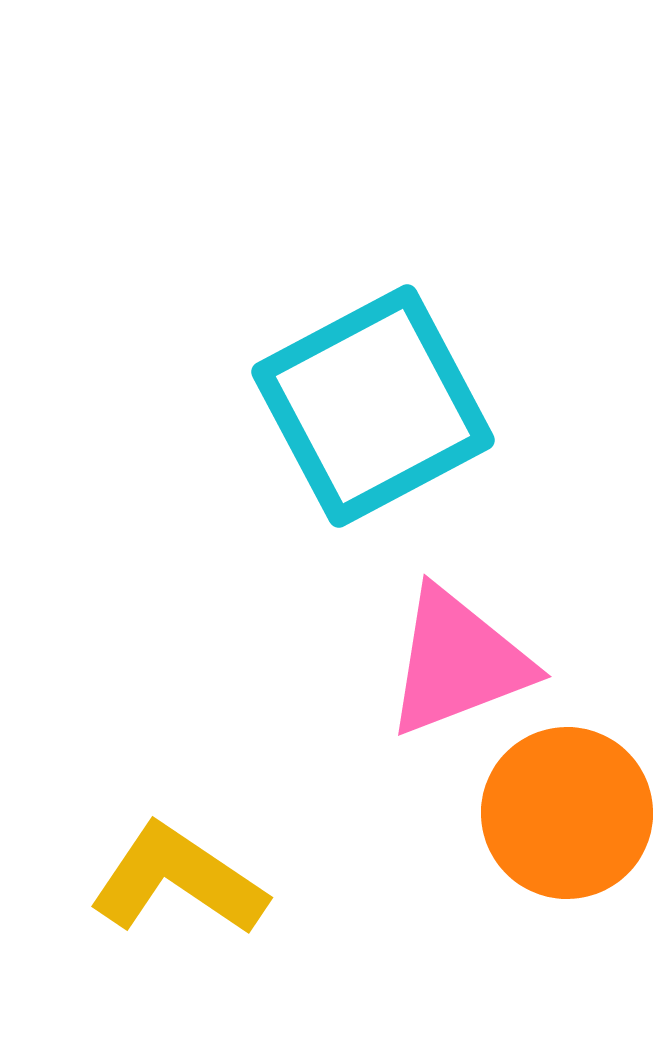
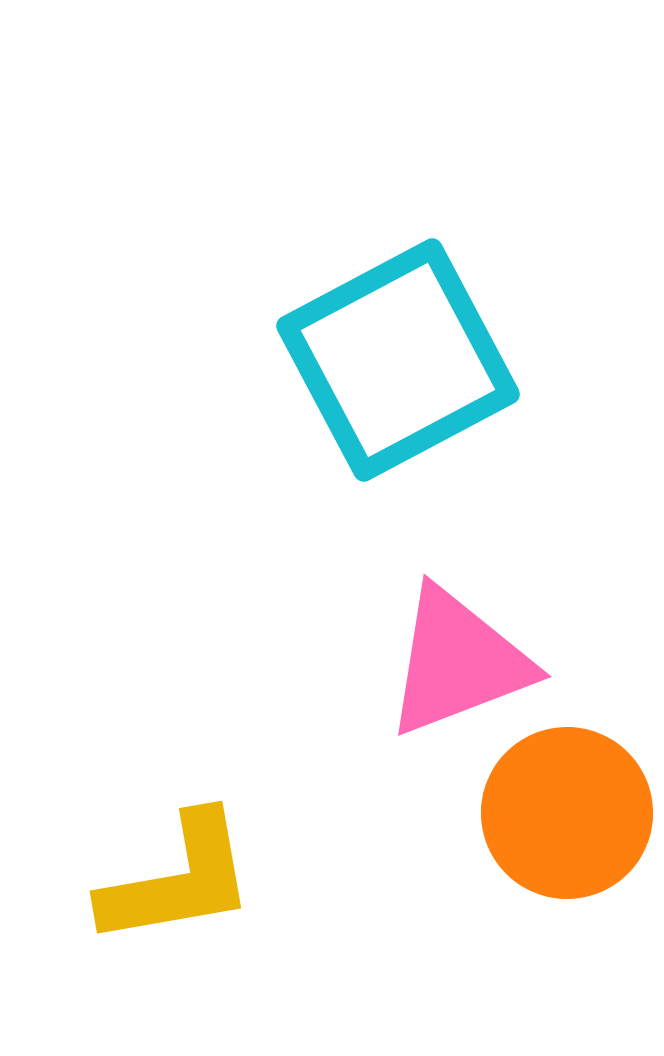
cyan square: moved 25 px right, 46 px up
yellow L-shape: rotated 136 degrees clockwise
